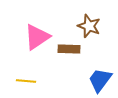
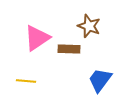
pink triangle: moved 1 px down
